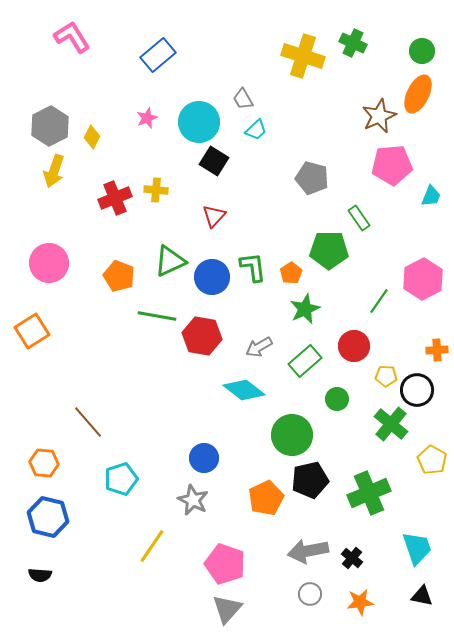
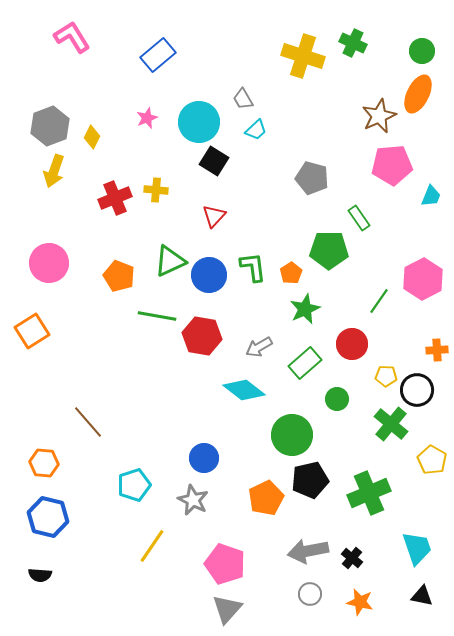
gray hexagon at (50, 126): rotated 6 degrees clockwise
blue circle at (212, 277): moved 3 px left, 2 px up
red circle at (354, 346): moved 2 px left, 2 px up
green rectangle at (305, 361): moved 2 px down
cyan pentagon at (121, 479): moved 13 px right, 6 px down
orange star at (360, 602): rotated 20 degrees clockwise
